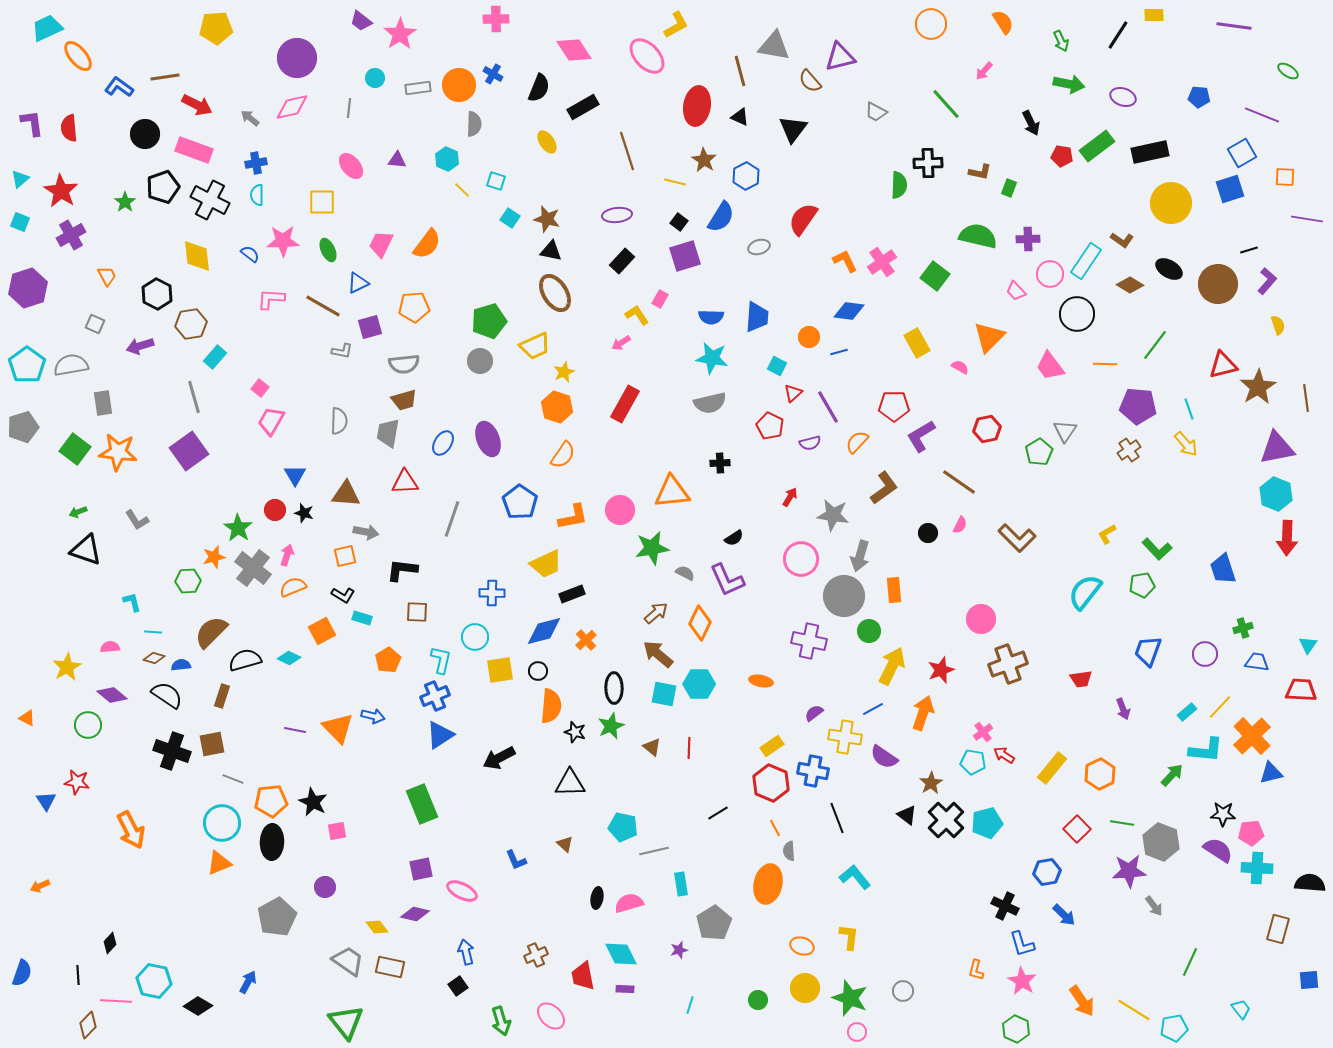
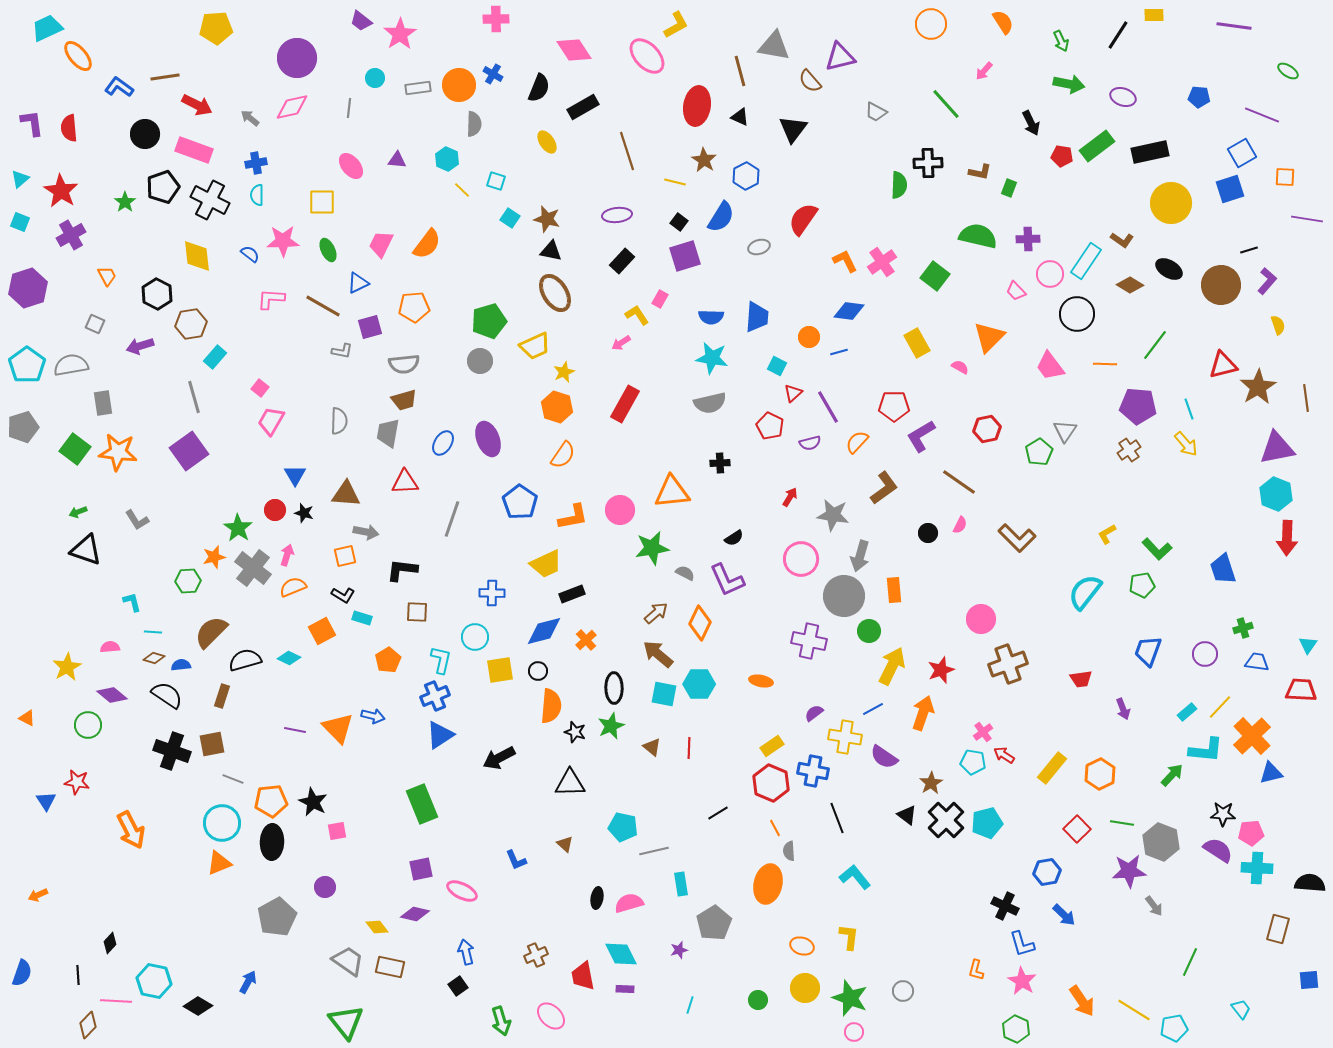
brown circle at (1218, 284): moved 3 px right, 1 px down
orange arrow at (40, 886): moved 2 px left, 9 px down
pink circle at (857, 1032): moved 3 px left
